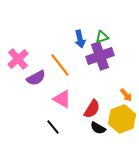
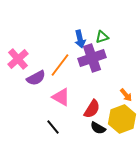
purple cross: moved 8 px left, 2 px down
orange line: rotated 75 degrees clockwise
pink triangle: moved 1 px left, 2 px up
